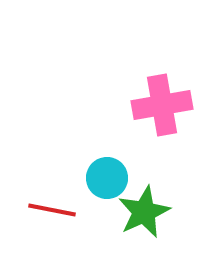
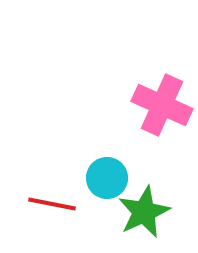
pink cross: rotated 34 degrees clockwise
red line: moved 6 px up
